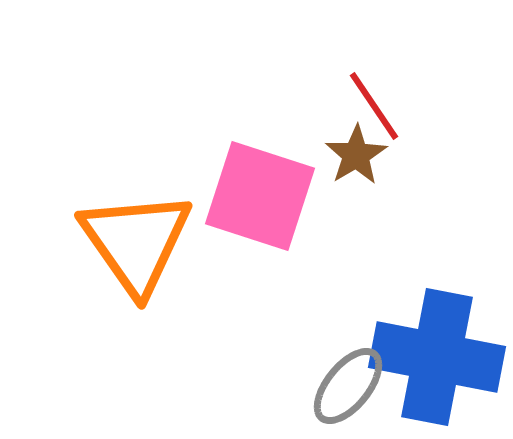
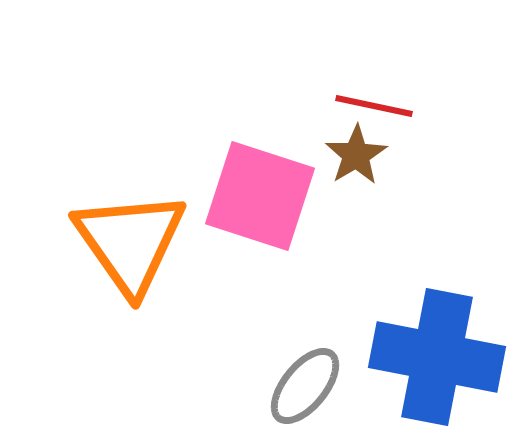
red line: rotated 44 degrees counterclockwise
orange triangle: moved 6 px left
gray ellipse: moved 43 px left
